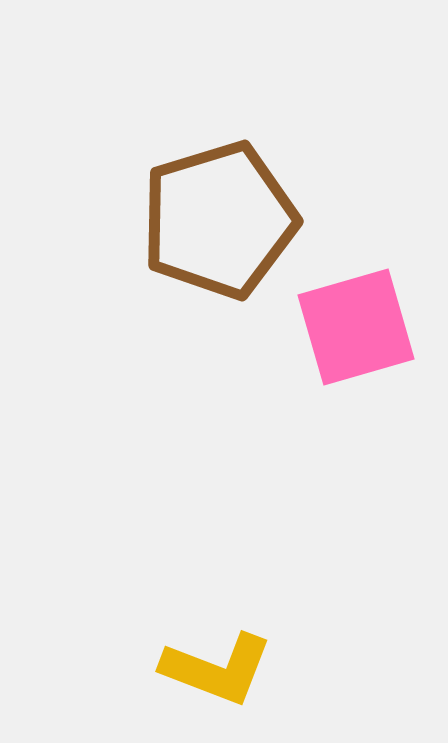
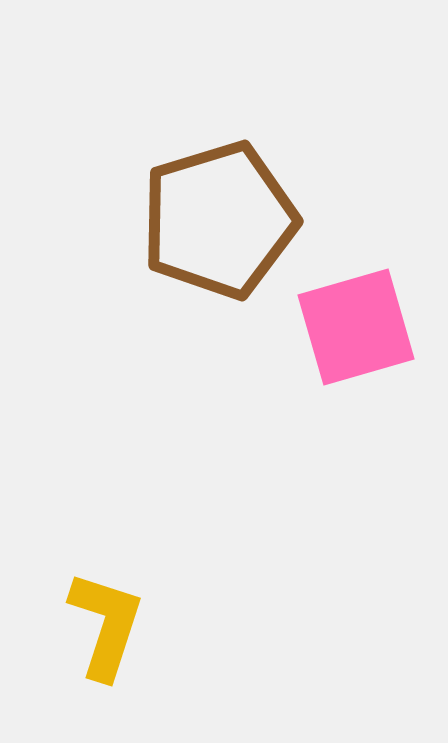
yellow L-shape: moved 111 px left, 44 px up; rotated 93 degrees counterclockwise
